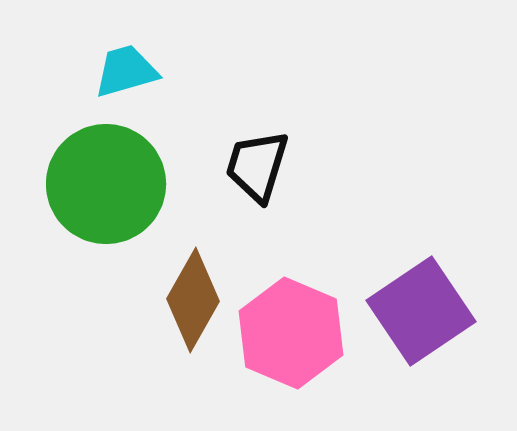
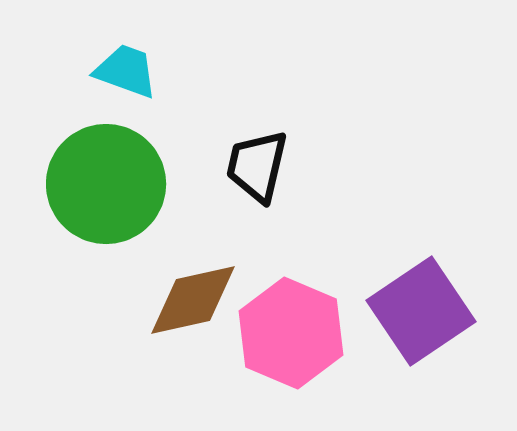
cyan trapezoid: rotated 36 degrees clockwise
black trapezoid: rotated 4 degrees counterclockwise
brown diamond: rotated 48 degrees clockwise
